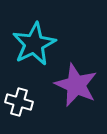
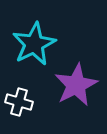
purple star: rotated 21 degrees clockwise
